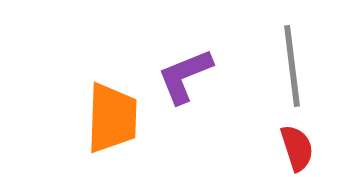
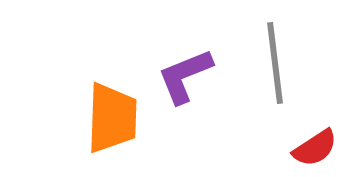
gray line: moved 17 px left, 3 px up
red semicircle: moved 18 px right; rotated 75 degrees clockwise
